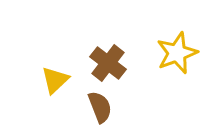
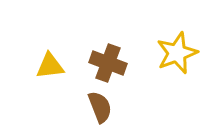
brown cross: rotated 18 degrees counterclockwise
yellow triangle: moved 5 px left, 14 px up; rotated 36 degrees clockwise
